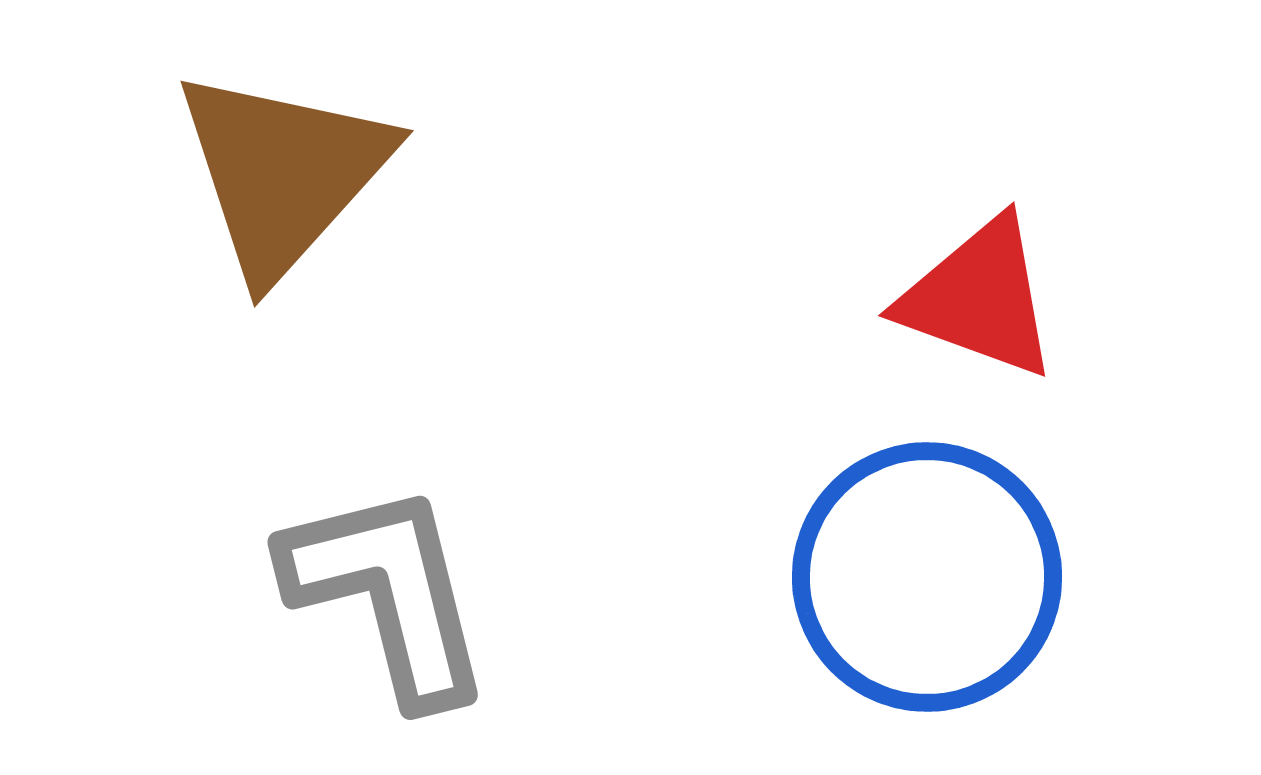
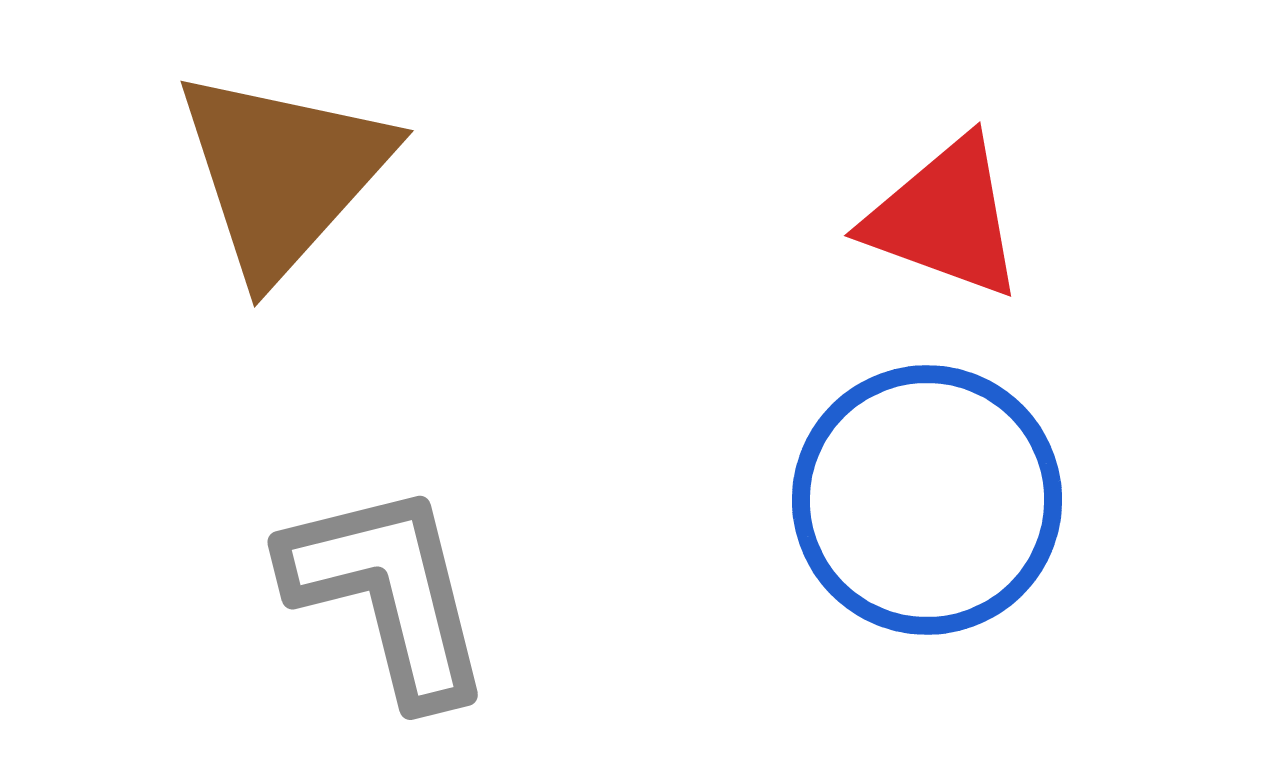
red triangle: moved 34 px left, 80 px up
blue circle: moved 77 px up
